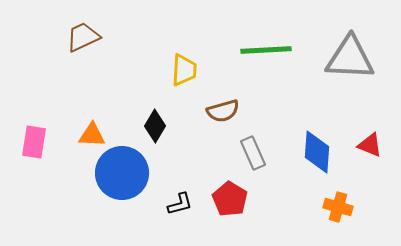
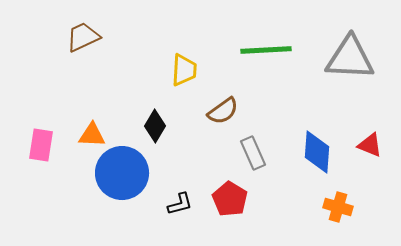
brown semicircle: rotated 20 degrees counterclockwise
pink rectangle: moved 7 px right, 3 px down
